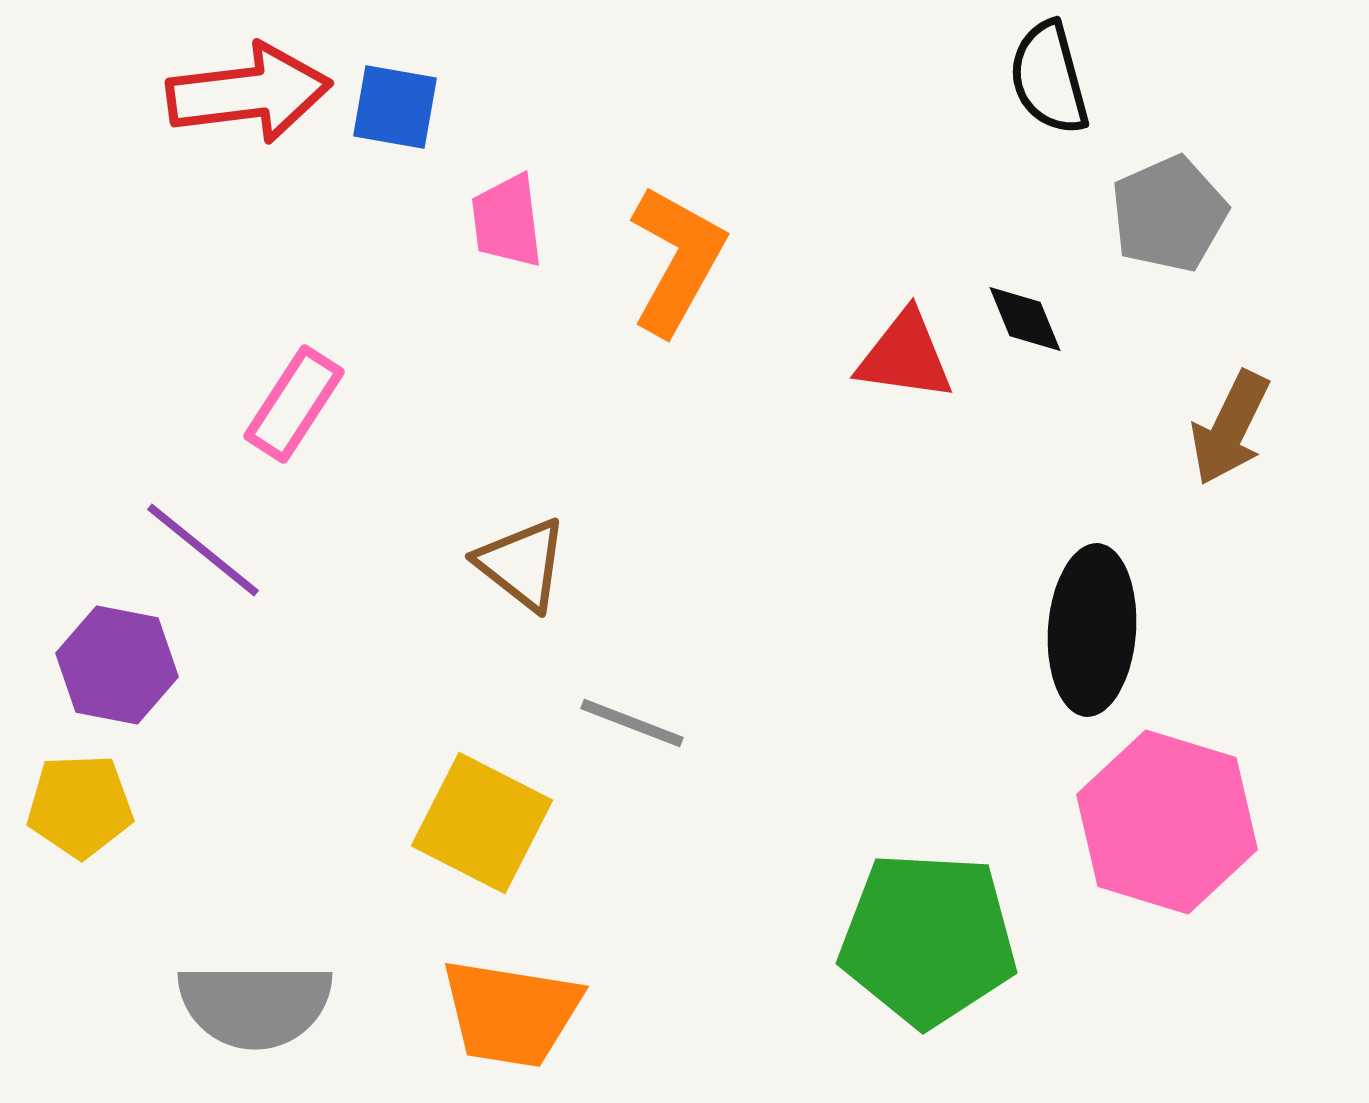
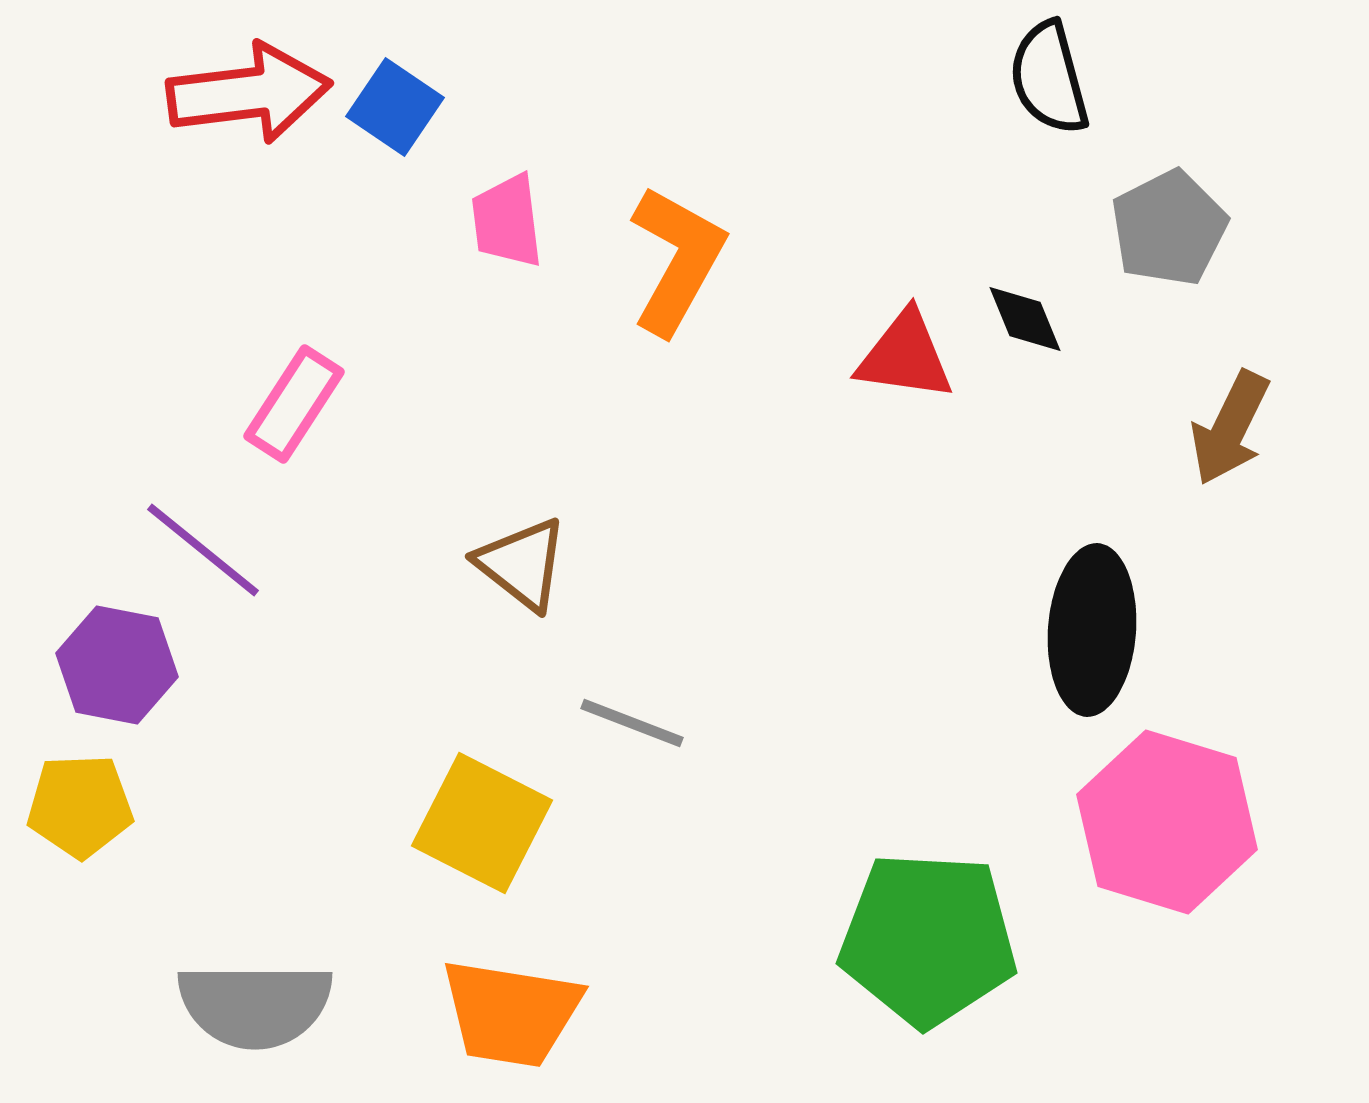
blue square: rotated 24 degrees clockwise
gray pentagon: moved 14 px down; rotated 3 degrees counterclockwise
